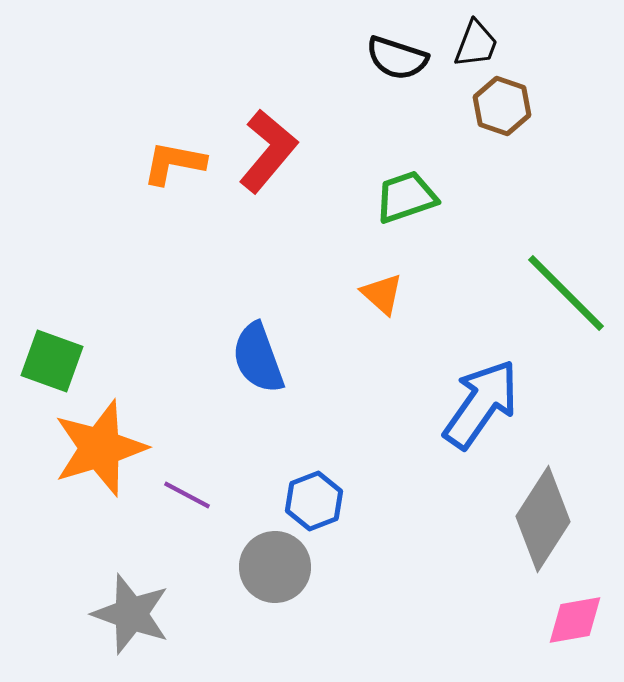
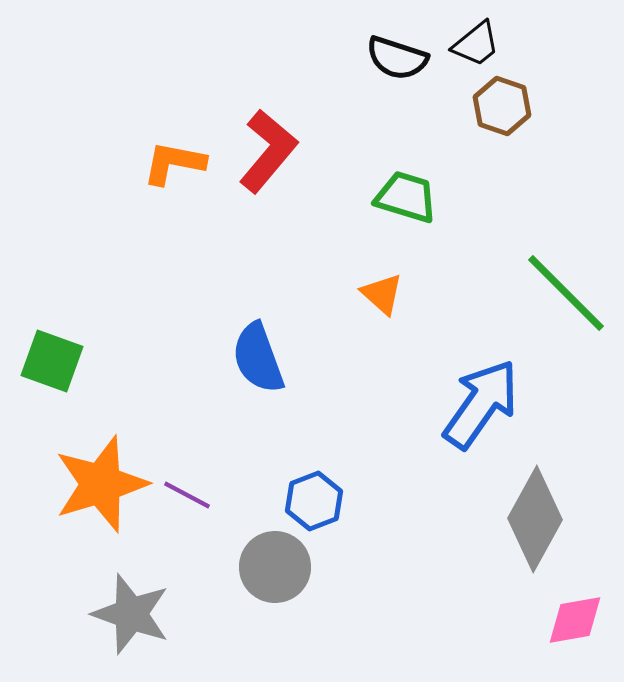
black trapezoid: rotated 30 degrees clockwise
green trapezoid: rotated 36 degrees clockwise
orange star: moved 1 px right, 36 px down
gray diamond: moved 8 px left; rotated 4 degrees counterclockwise
